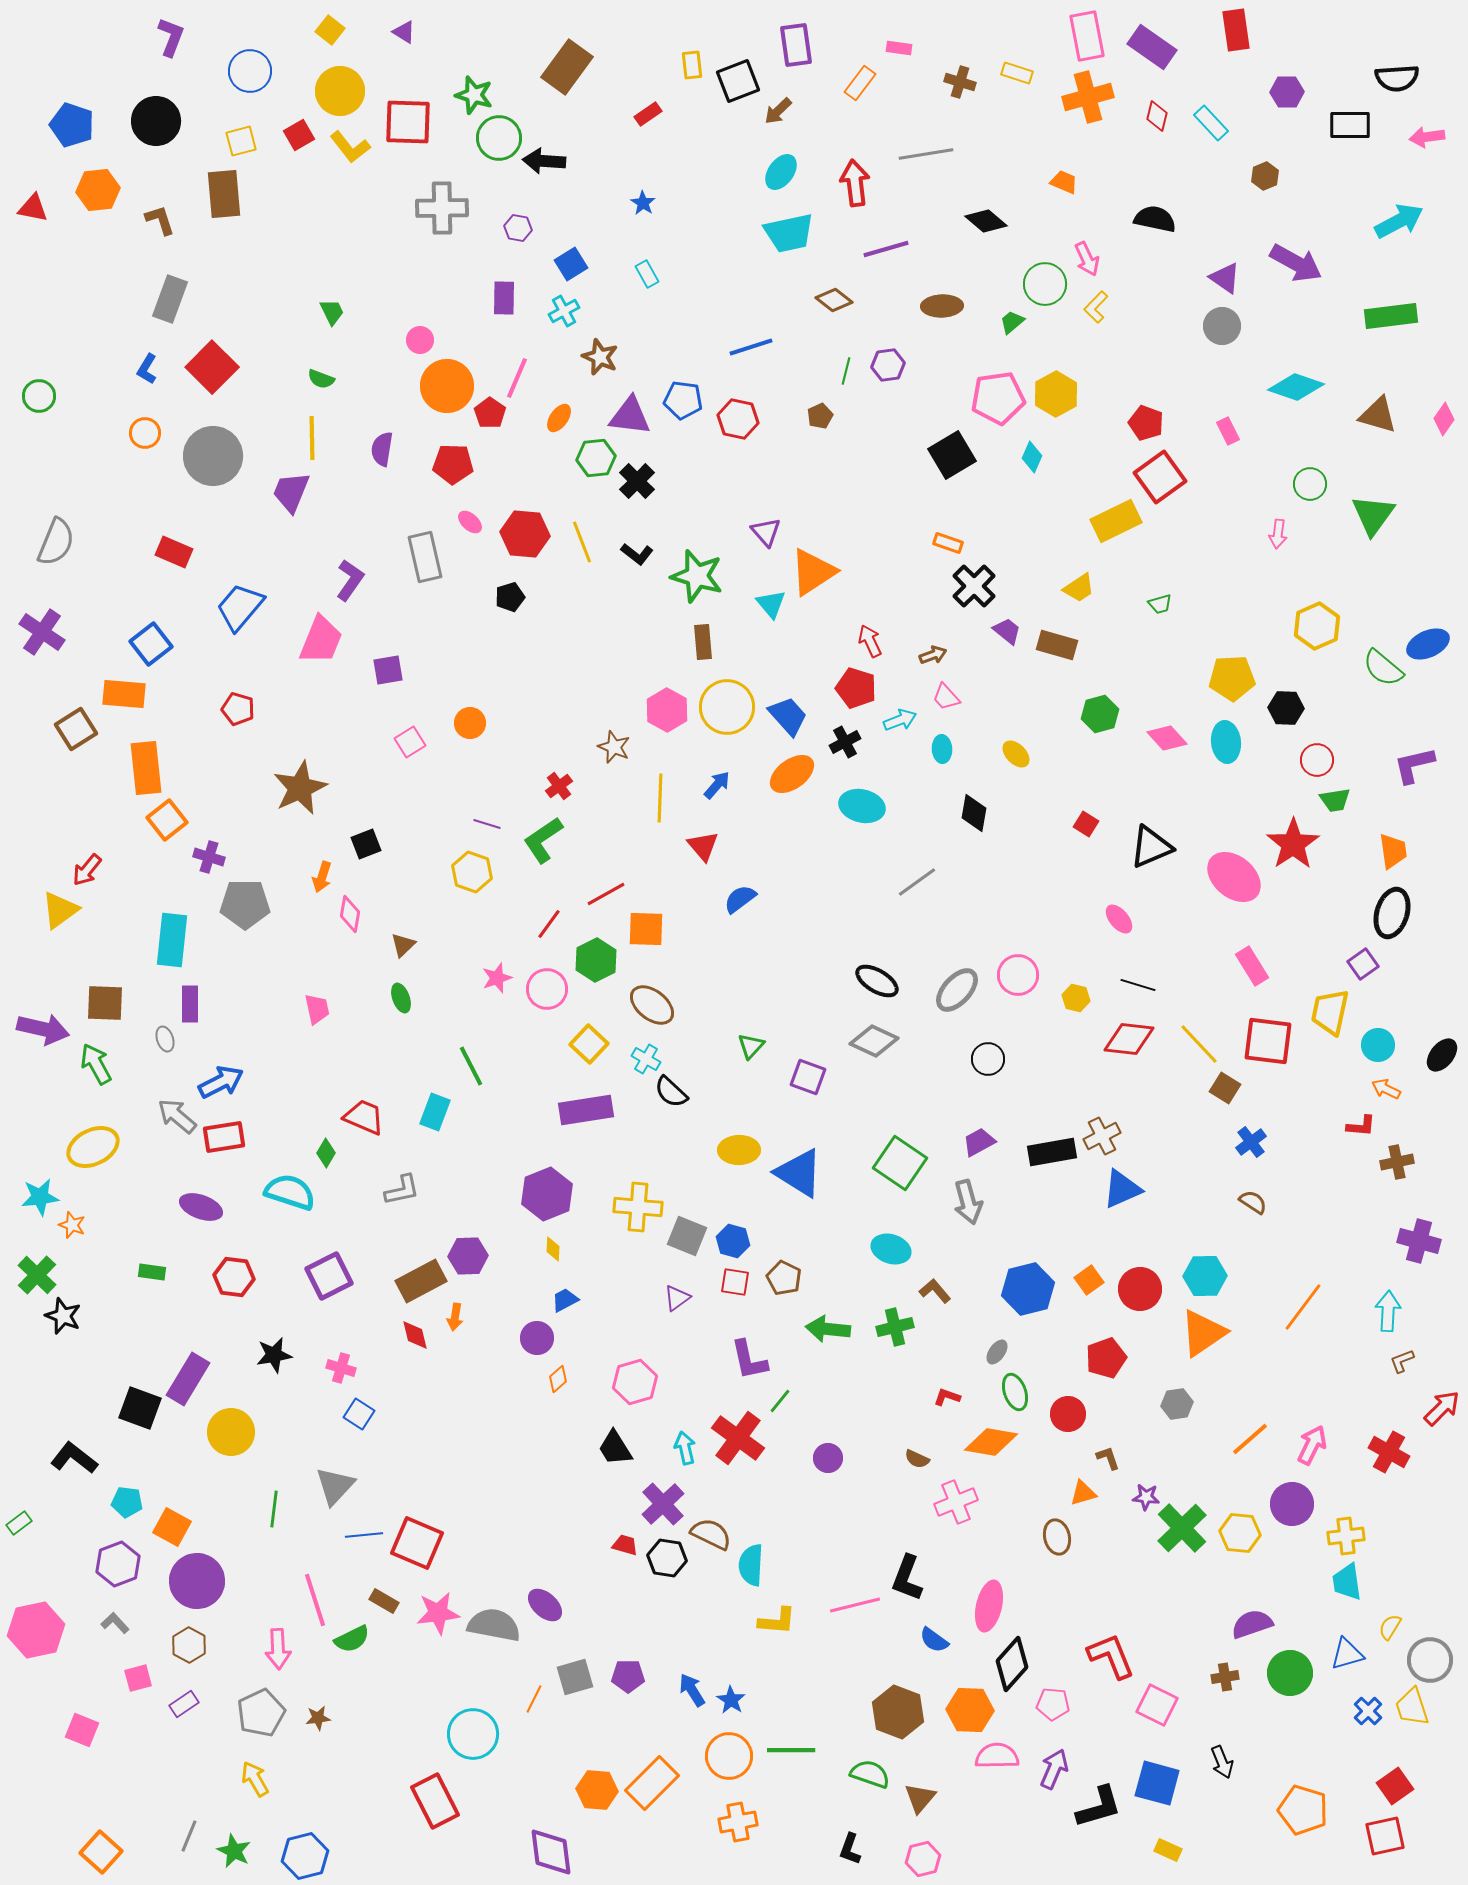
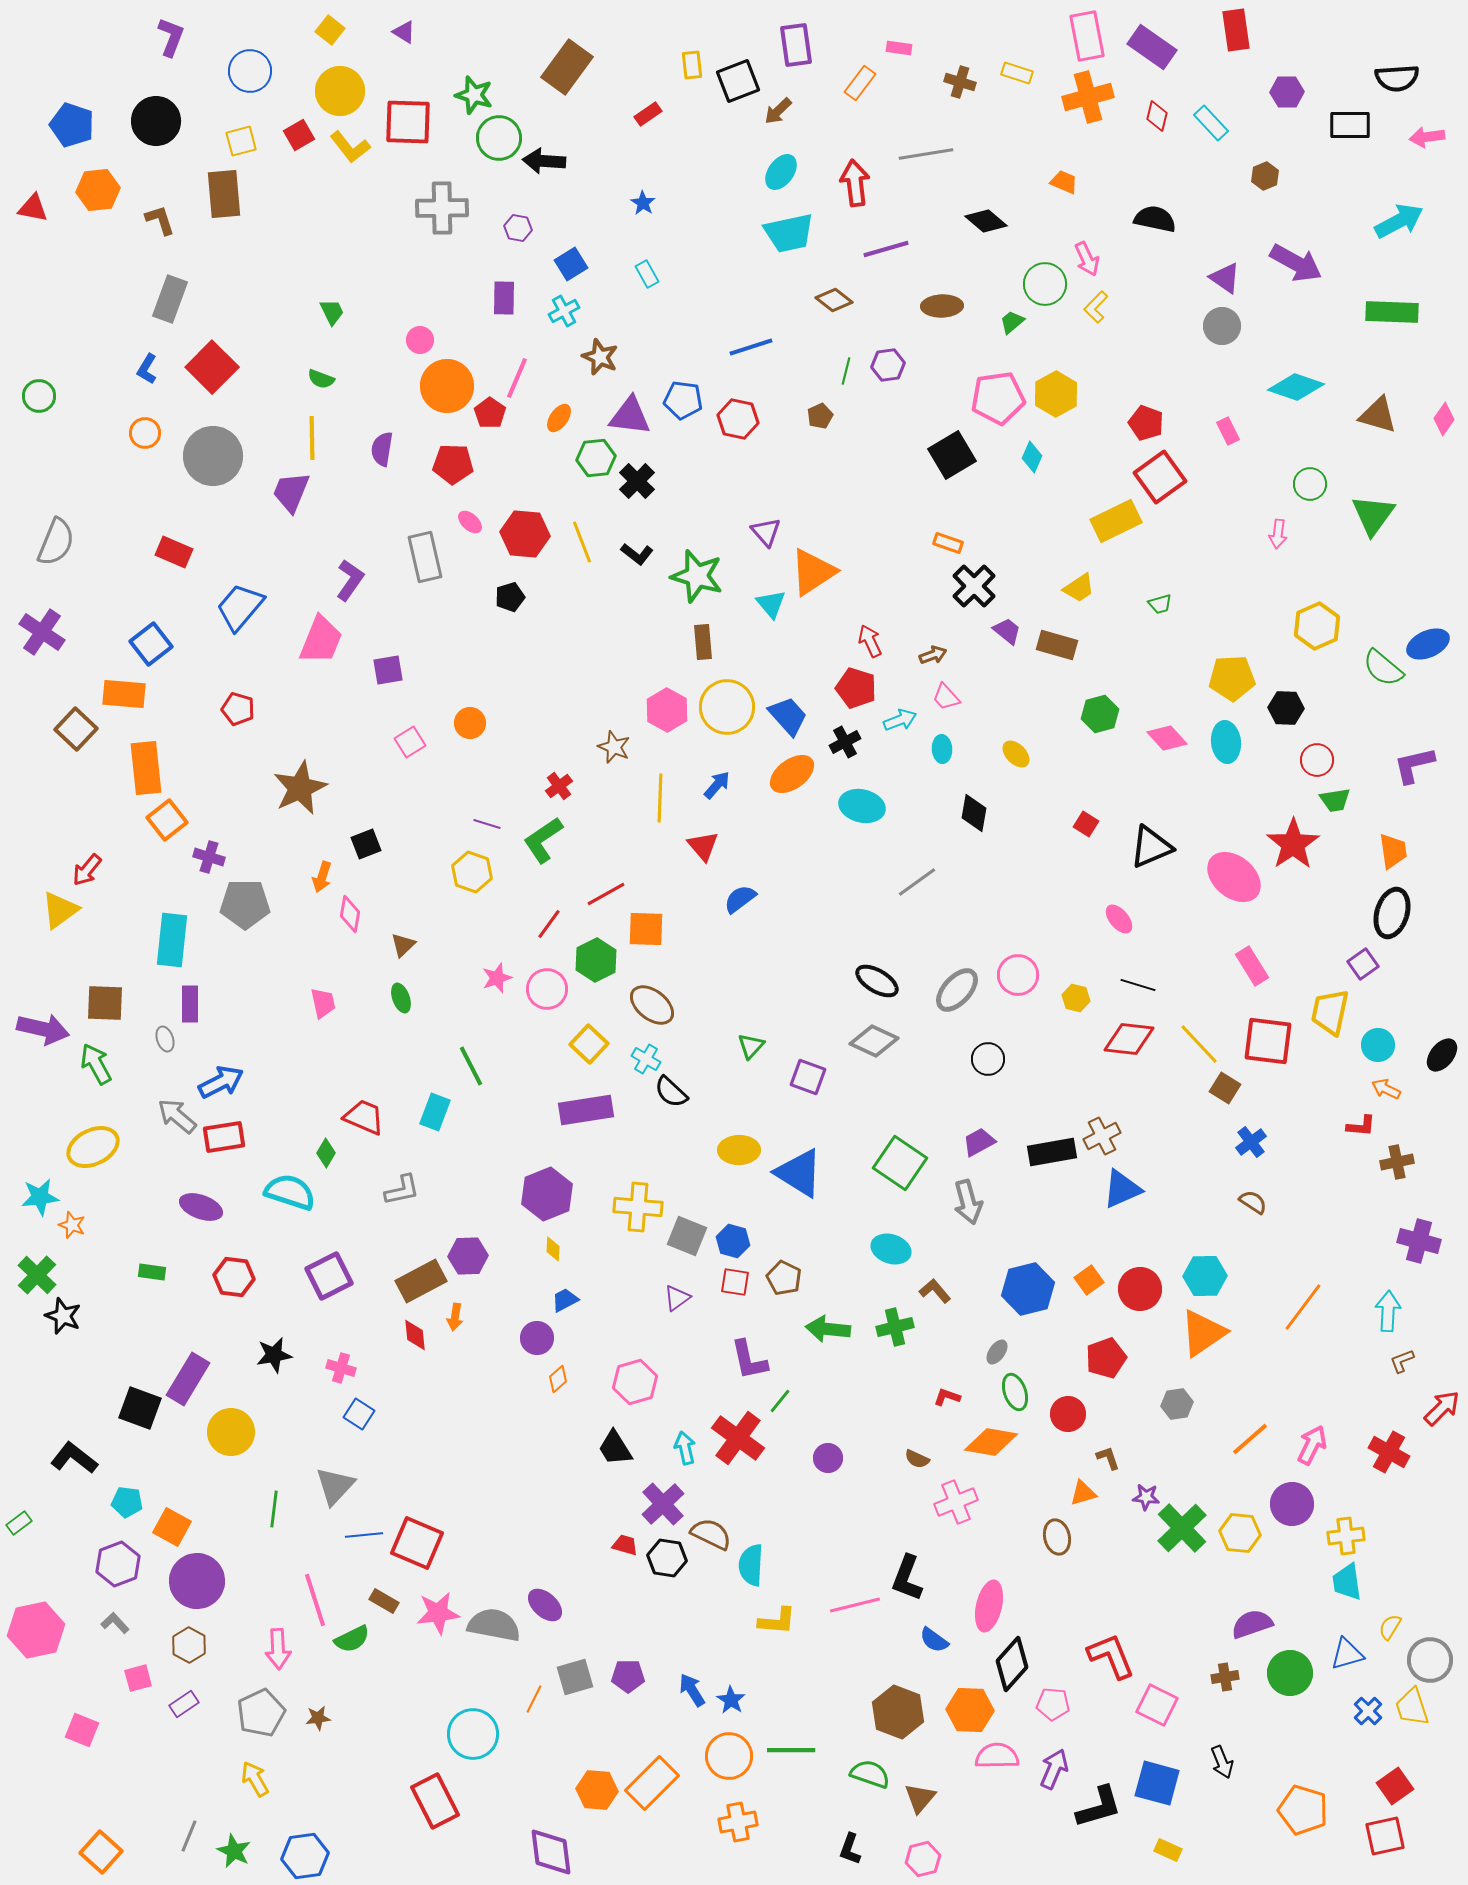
green rectangle at (1391, 316): moved 1 px right, 4 px up; rotated 9 degrees clockwise
brown square at (76, 729): rotated 15 degrees counterclockwise
pink trapezoid at (317, 1009): moved 6 px right, 6 px up
red diamond at (415, 1335): rotated 8 degrees clockwise
blue hexagon at (305, 1856): rotated 6 degrees clockwise
